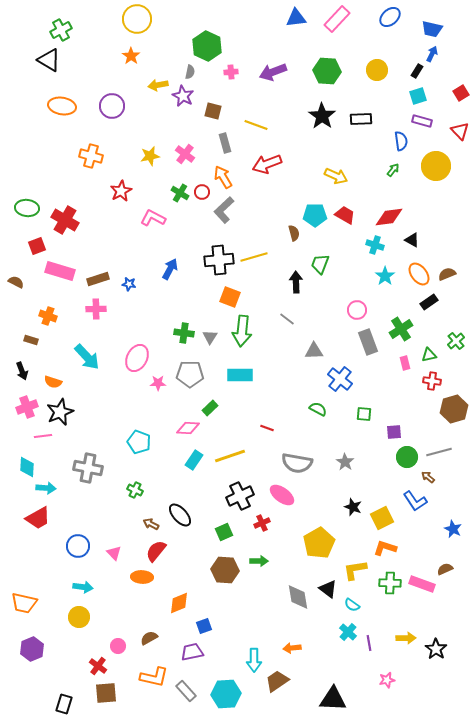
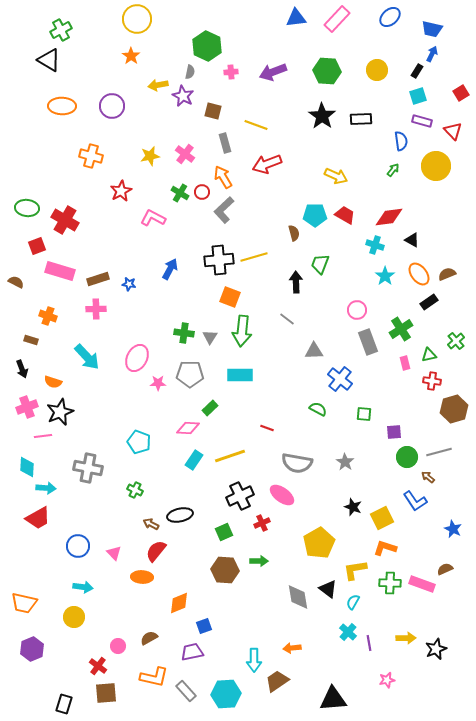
orange ellipse at (62, 106): rotated 8 degrees counterclockwise
red triangle at (460, 131): moved 7 px left
black arrow at (22, 371): moved 2 px up
black ellipse at (180, 515): rotated 60 degrees counterclockwise
cyan semicircle at (352, 605): moved 1 px right, 3 px up; rotated 84 degrees clockwise
yellow circle at (79, 617): moved 5 px left
black star at (436, 649): rotated 15 degrees clockwise
black triangle at (333, 699): rotated 8 degrees counterclockwise
